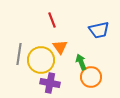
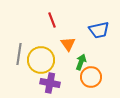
orange triangle: moved 8 px right, 3 px up
green arrow: rotated 42 degrees clockwise
